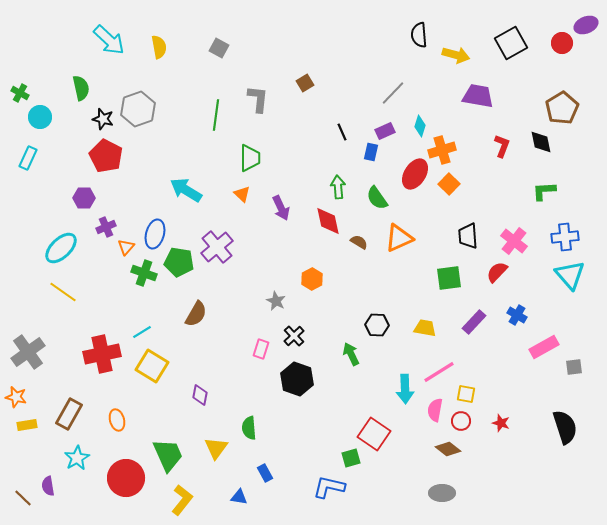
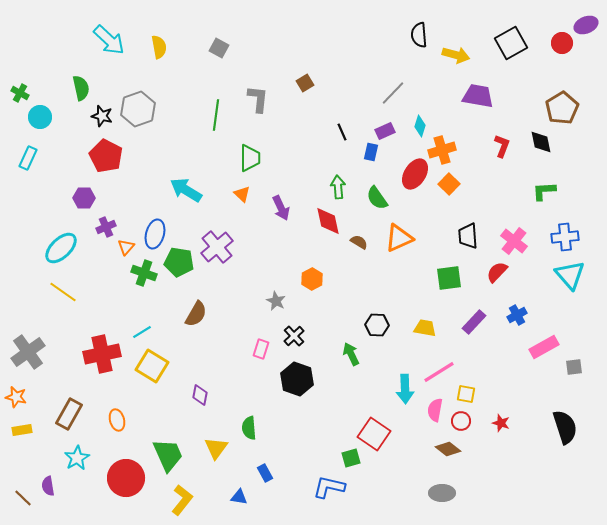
black star at (103, 119): moved 1 px left, 3 px up
blue cross at (517, 315): rotated 30 degrees clockwise
yellow rectangle at (27, 425): moved 5 px left, 5 px down
